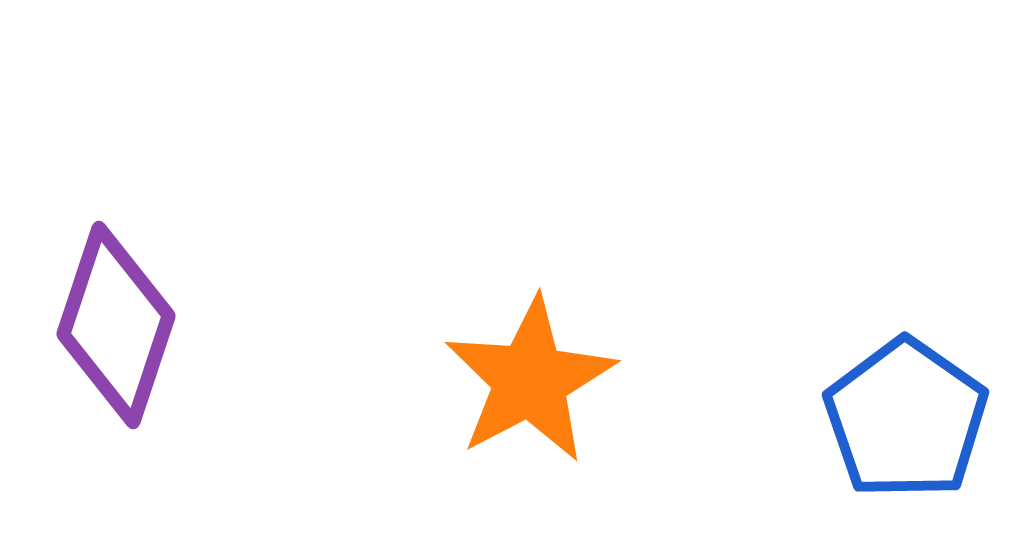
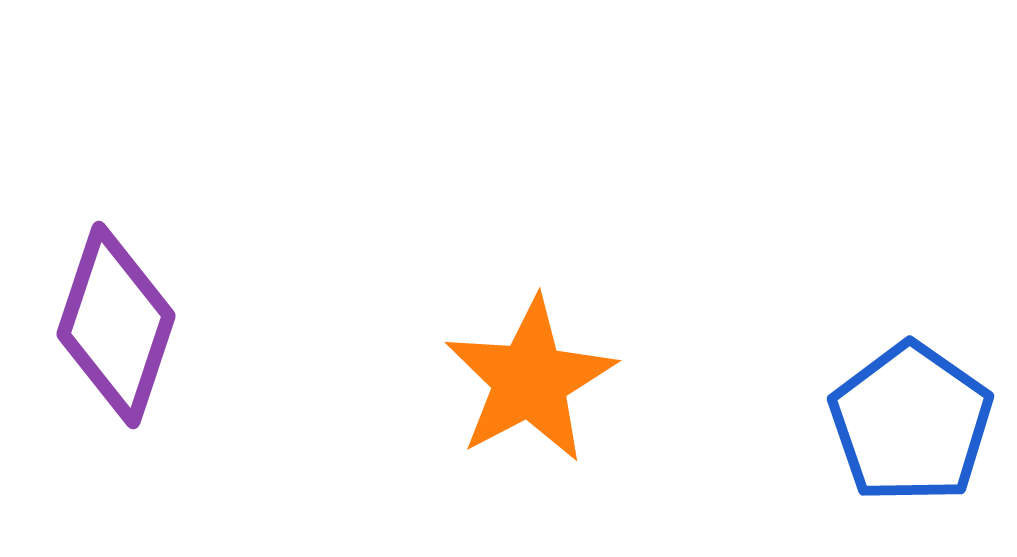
blue pentagon: moved 5 px right, 4 px down
